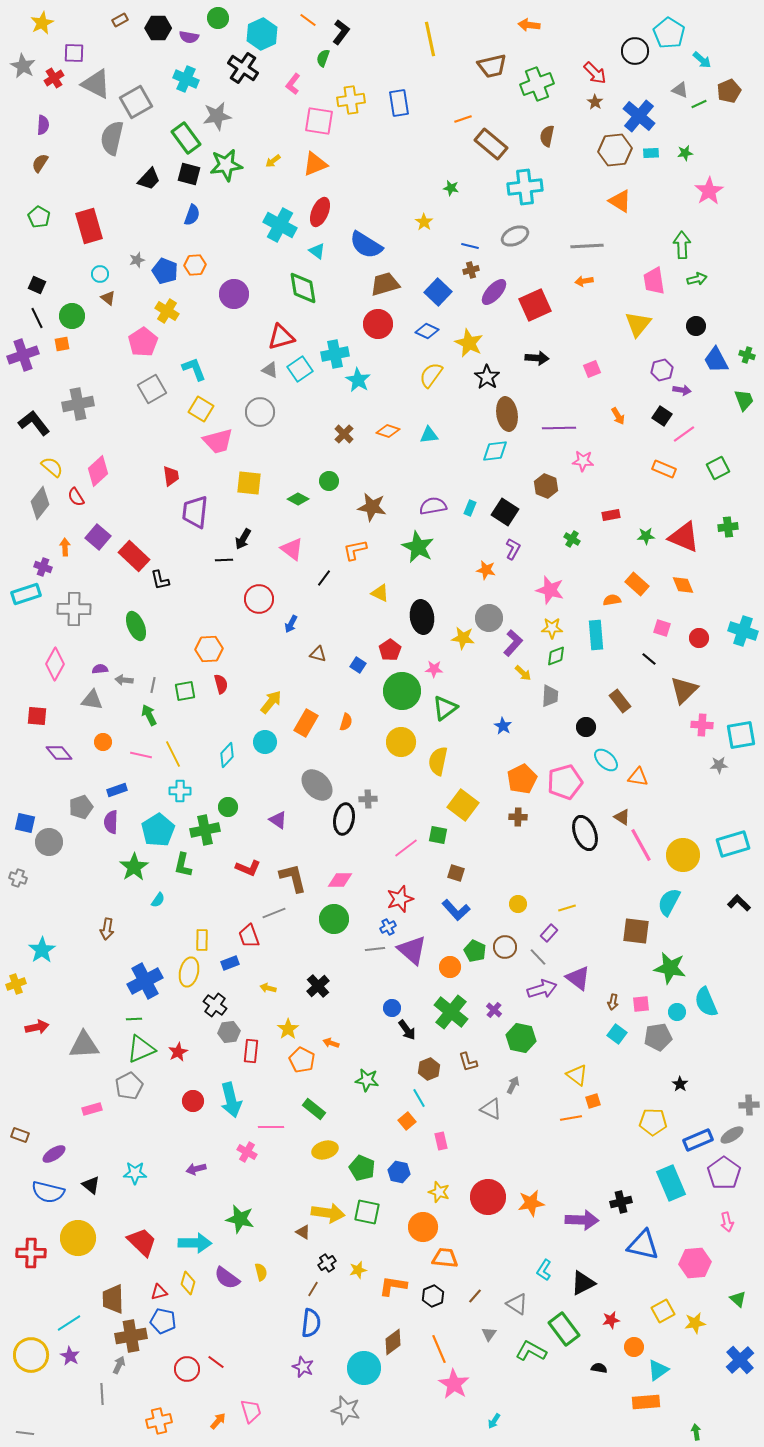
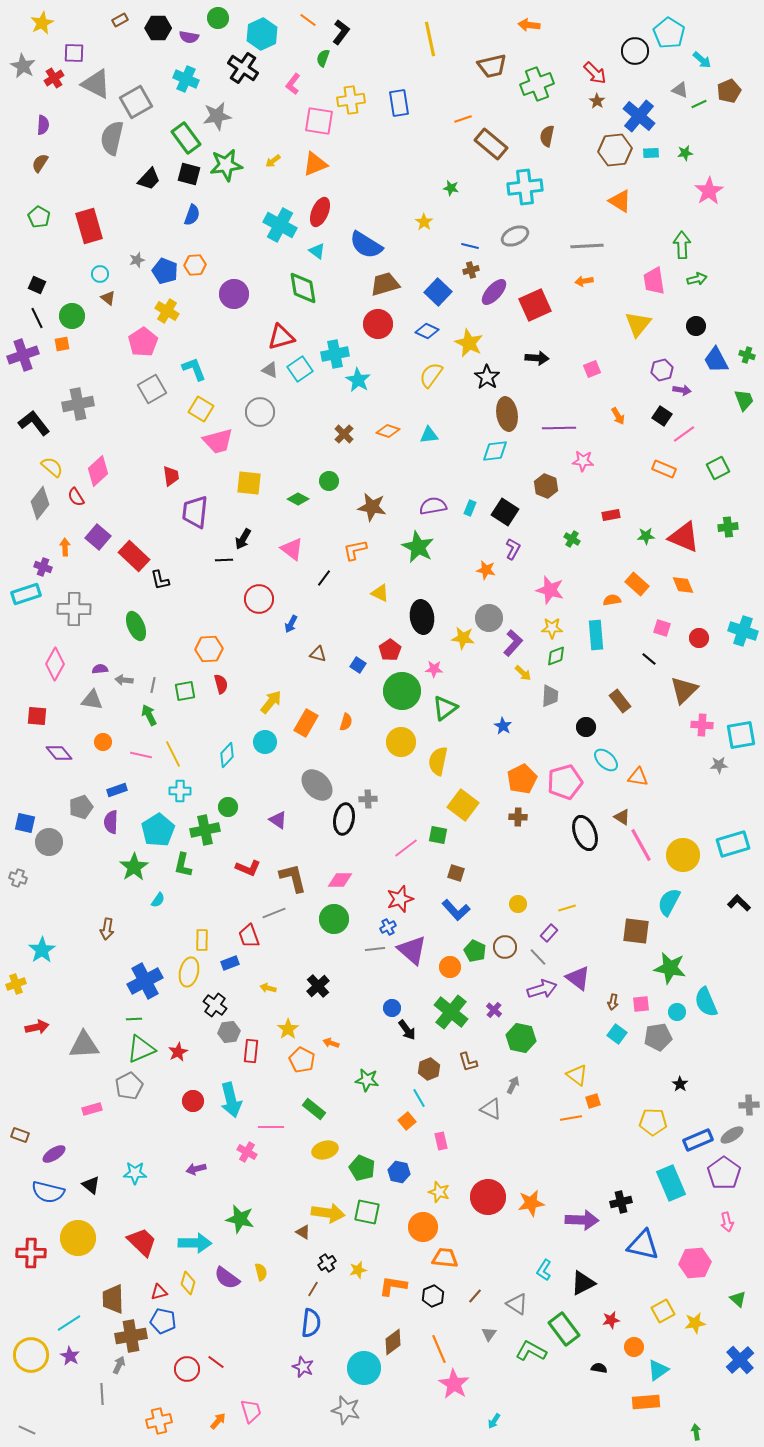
brown star at (595, 102): moved 2 px right, 1 px up
gray line at (25, 1433): moved 2 px right, 3 px up; rotated 18 degrees clockwise
